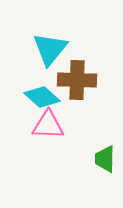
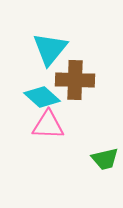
brown cross: moved 2 px left
green trapezoid: rotated 104 degrees counterclockwise
